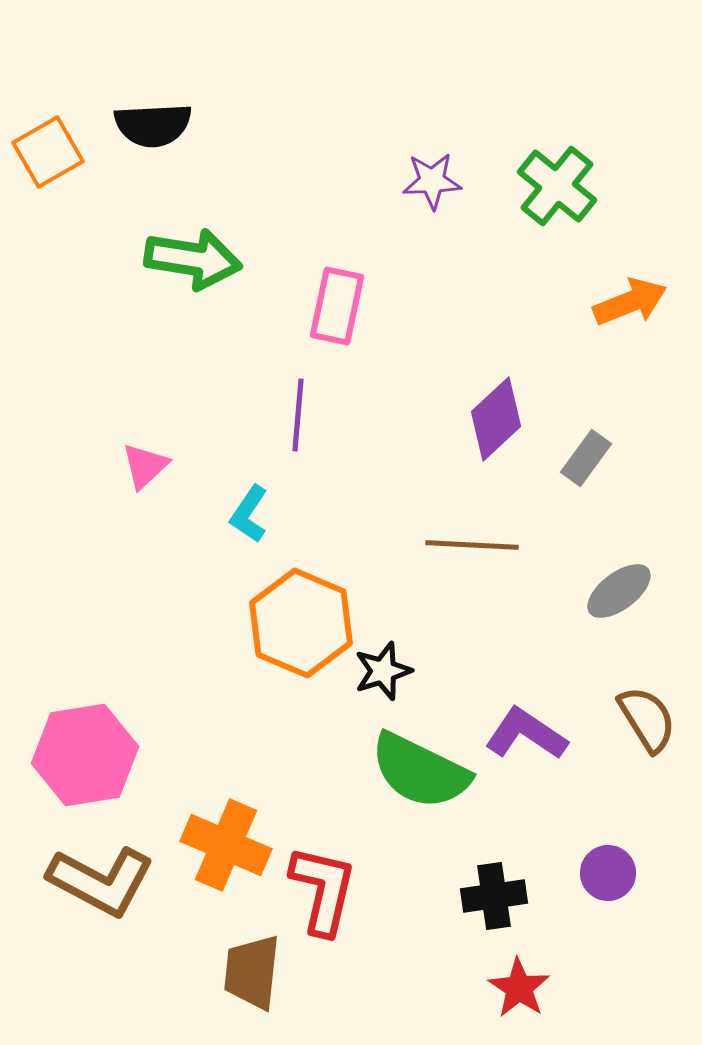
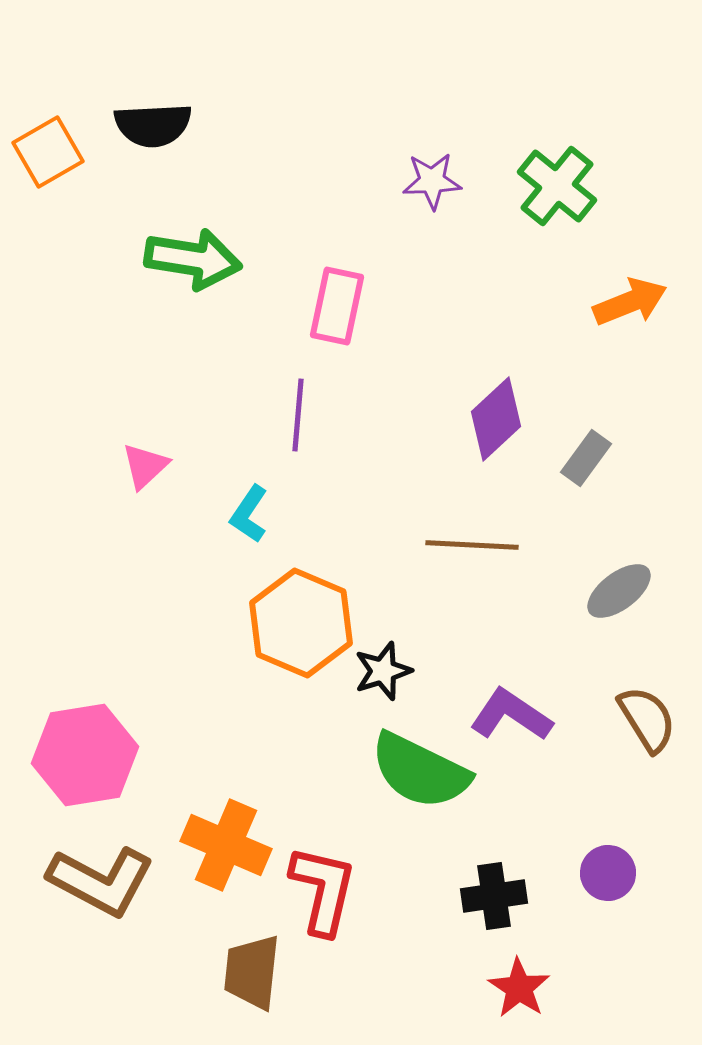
purple L-shape: moved 15 px left, 19 px up
